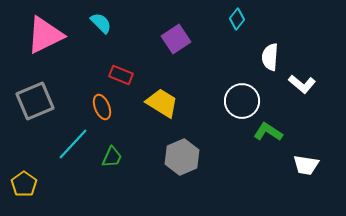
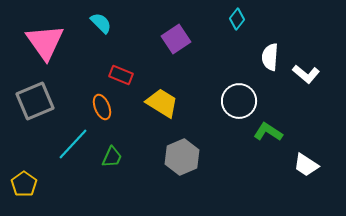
pink triangle: moved 7 px down; rotated 39 degrees counterclockwise
white L-shape: moved 4 px right, 10 px up
white circle: moved 3 px left
white trapezoid: rotated 24 degrees clockwise
